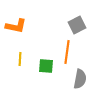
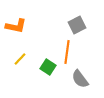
yellow line: rotated 40 degrees clockwise
green square: moved 2 px right, 1 px down; rotated 28 degrees clockwise
gray semicircle: rotated 132 degrees clockwise
